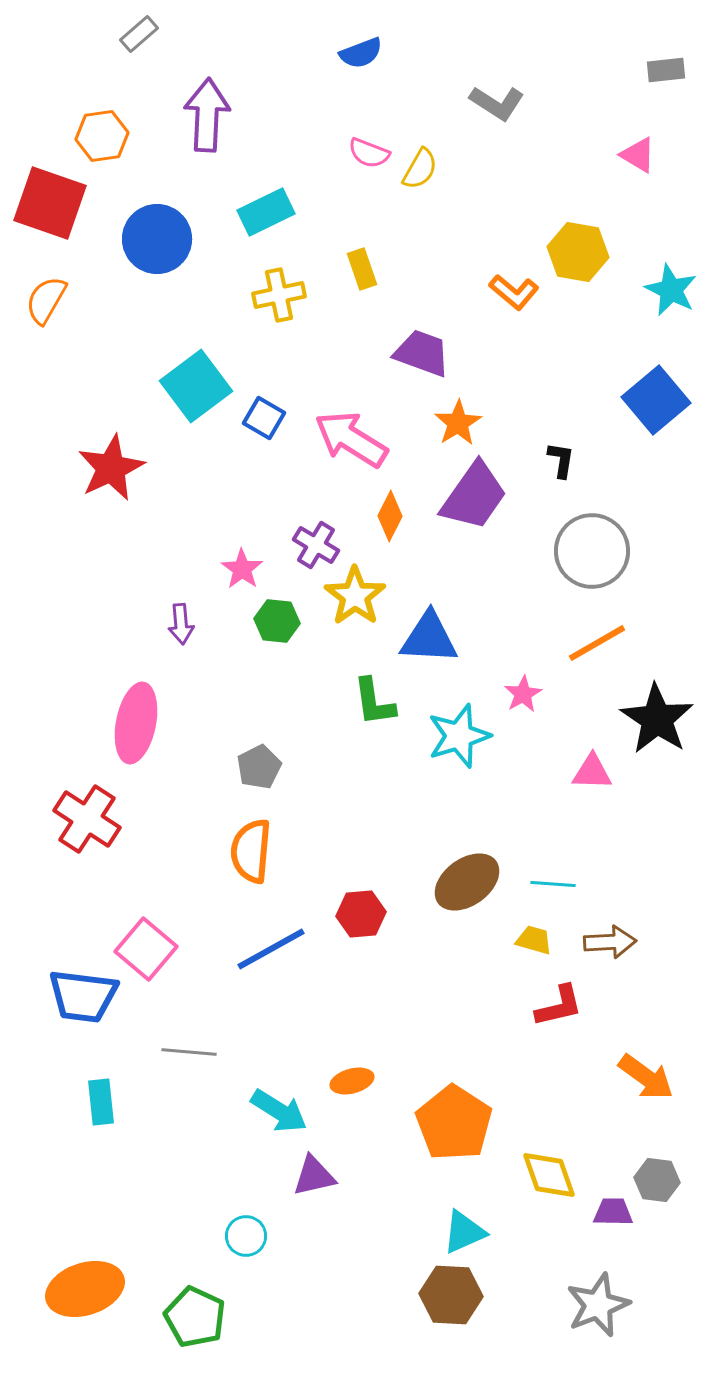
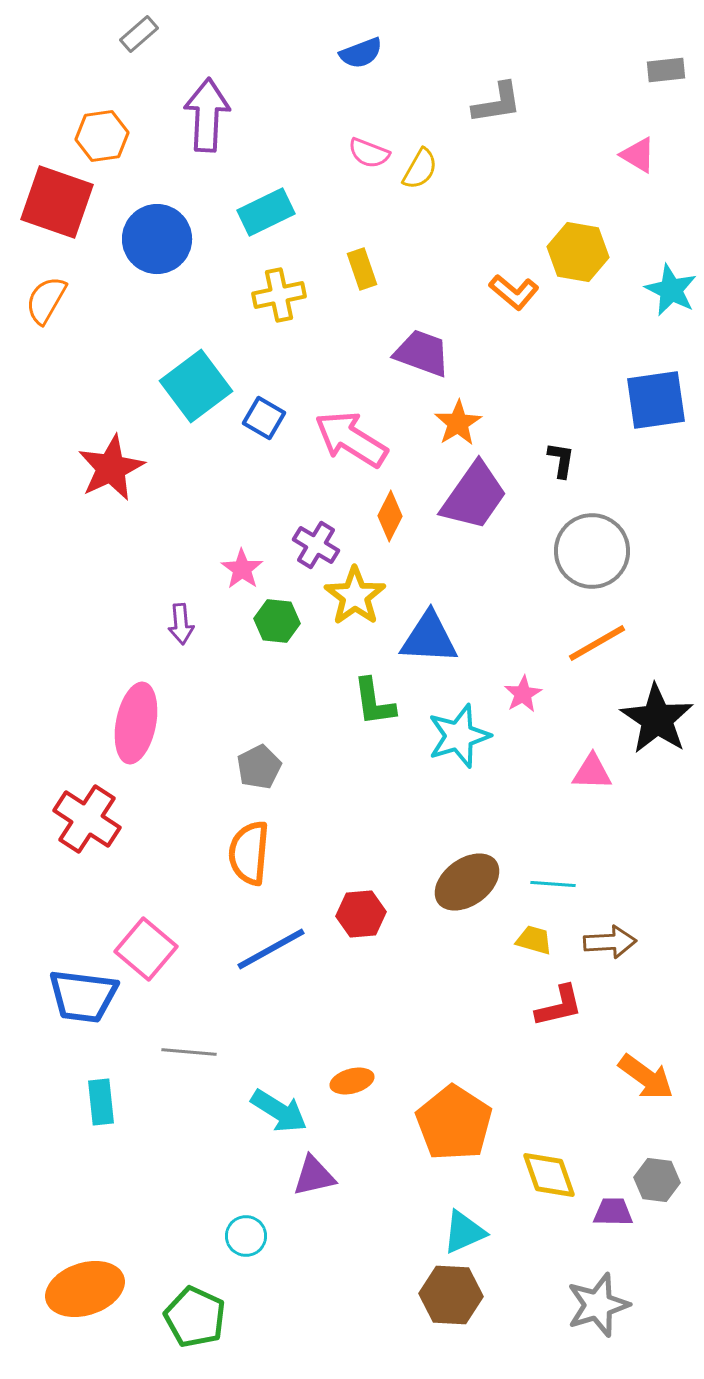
gray L-shape at (497, 103): rotated 42 degrees counterclockwise
red square at (50, 203): moved 7 px right, 1 px up
blue square at (656, 400): rotated 32 degrees clockwise
orange semicircle at (251, 851): moved 2 px left, 2 px down
gray star at (598, 1305): rotated 4 degrees clockwise
